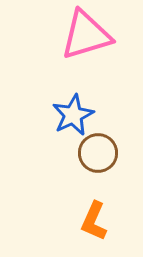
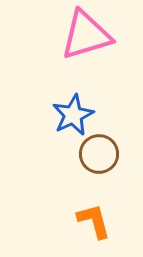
brown circle: moved 1 px right, 1 px down
orange L-shape: rotated 141 degrees clockwise
